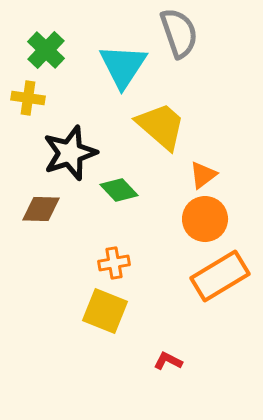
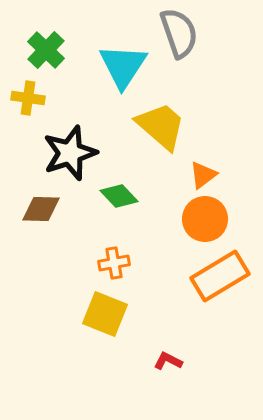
green diamond: moved 6 px down
yellow square: moved 3 px down
